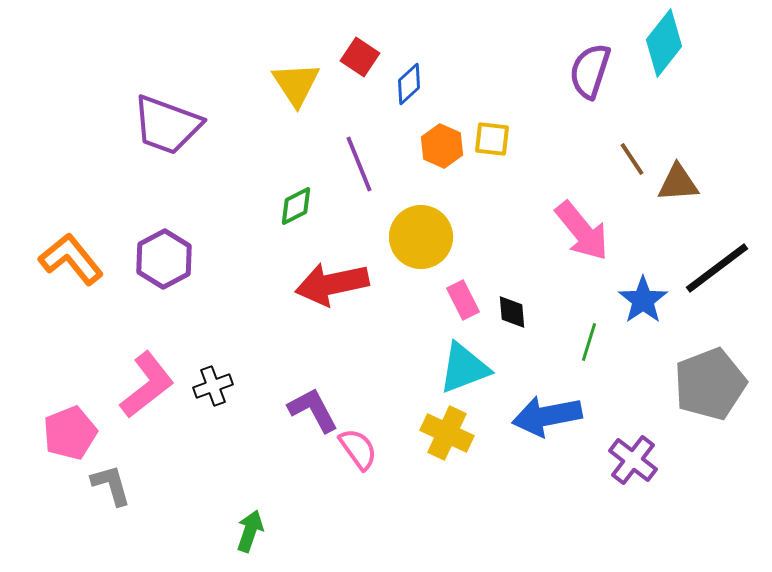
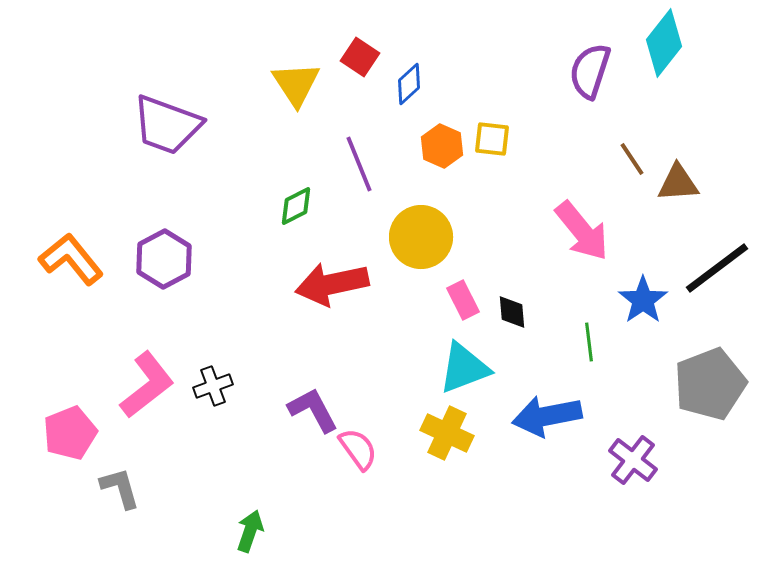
green line: rotated 24 degrees counterclockwise
gray L-shape: moved 9 px right, 3 px down
